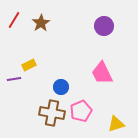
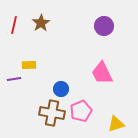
red line: moved 5 px down; rotated 18 degrees counterclockwise
yellow rectangle: rotated 24 degrees clockwise
blue circle: moved 2 px down
